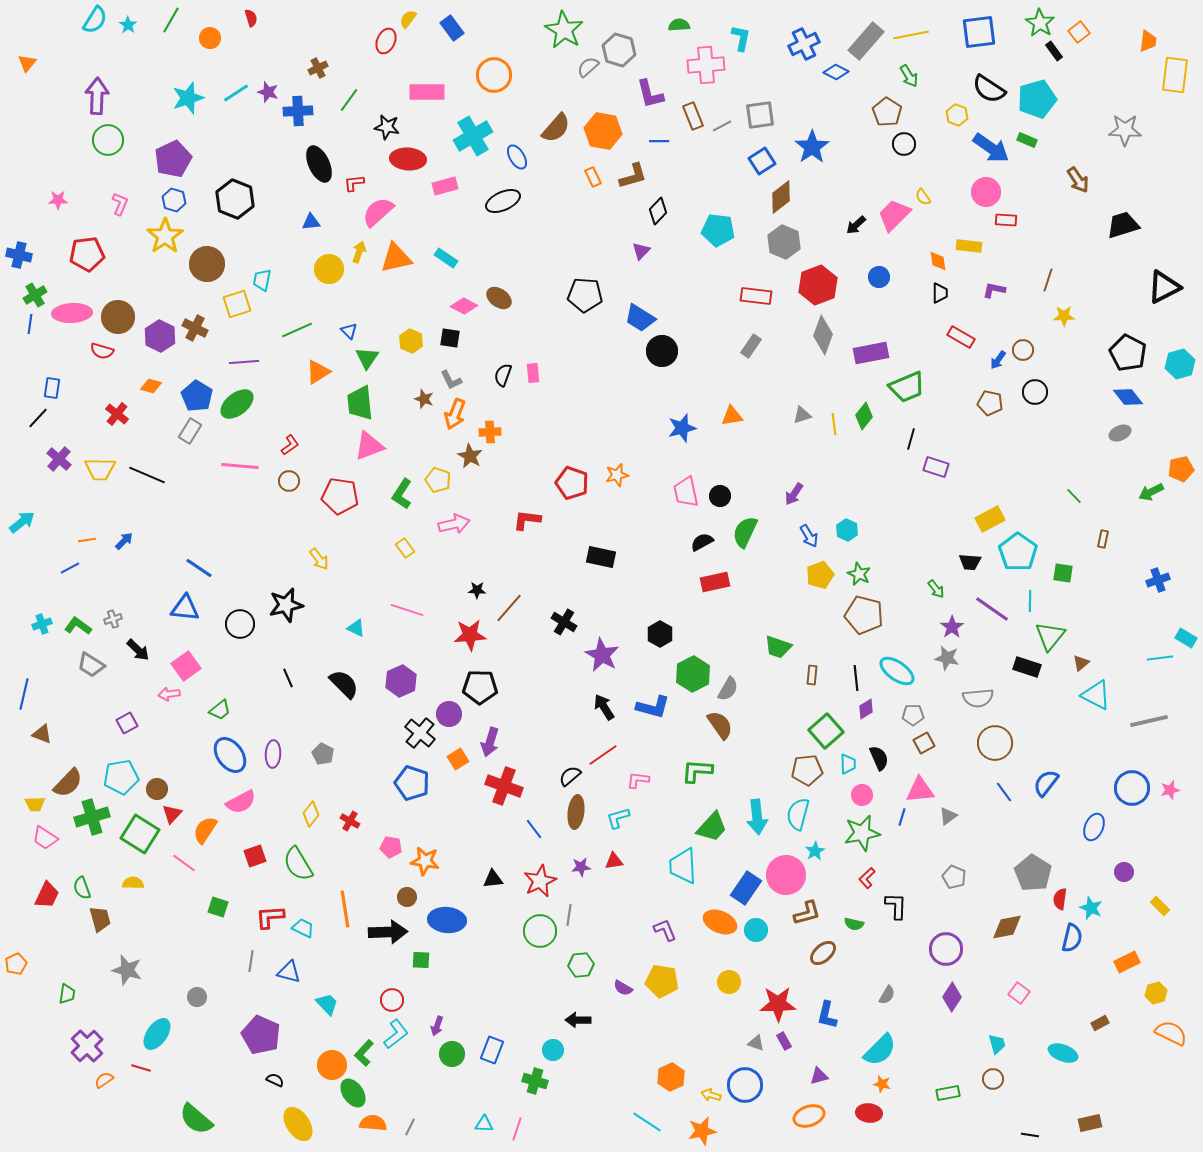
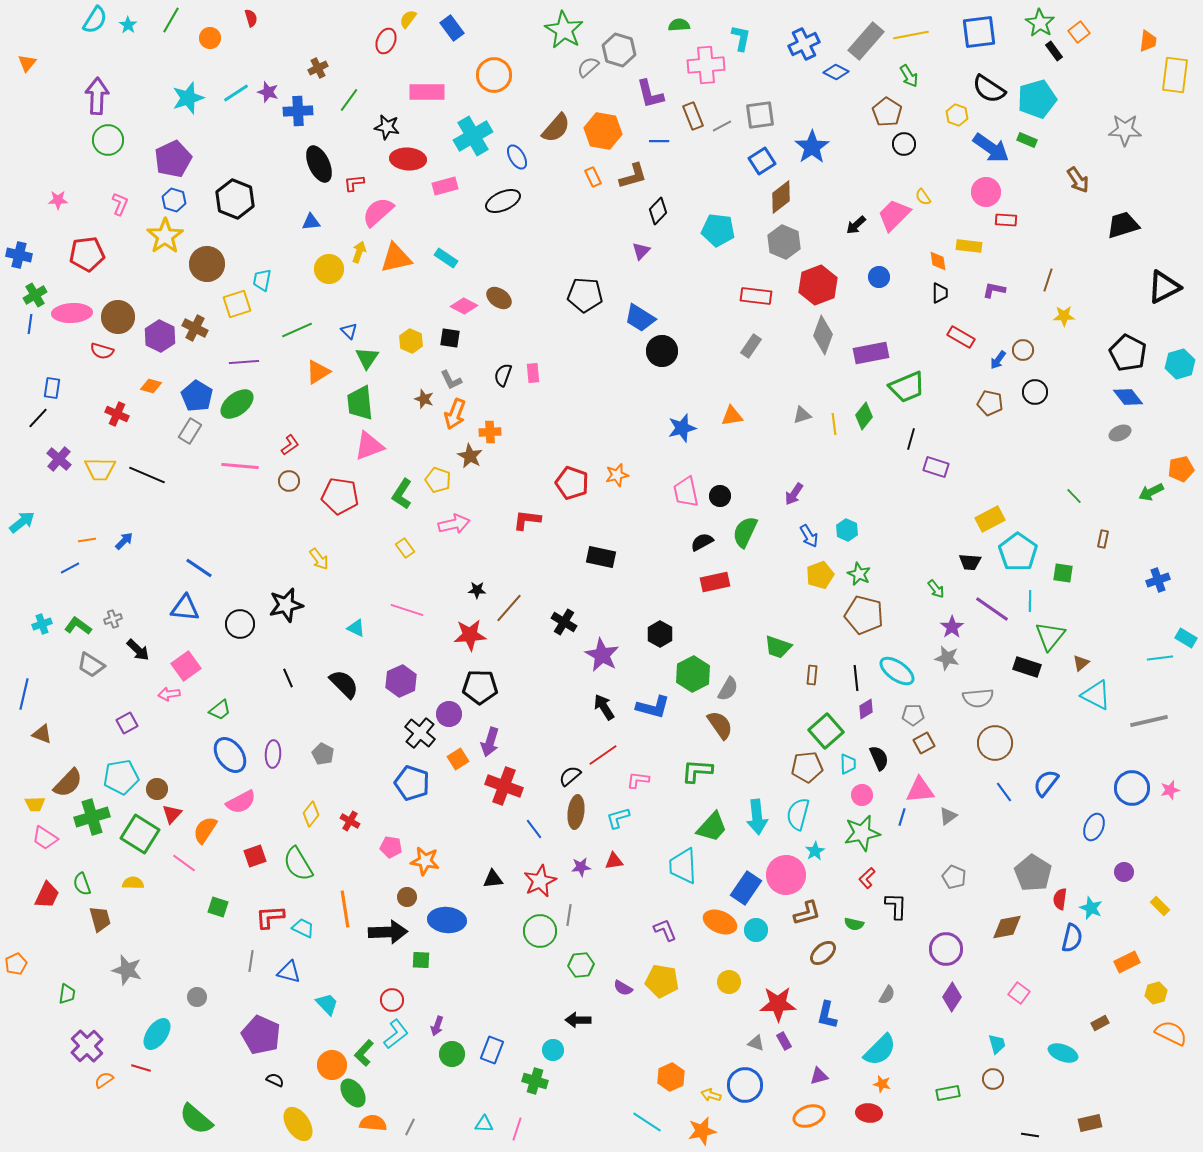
red cross at (117, 414): rotated 15 degrees counterclockwise
brown pentagon at (807, 770): moved 3 px up
green semicircle at (82, 888): moved 4 px up
